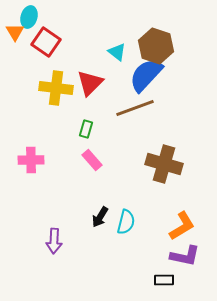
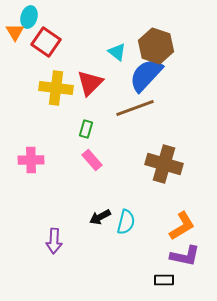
black arrow: rotated 30 degrees clockwise
